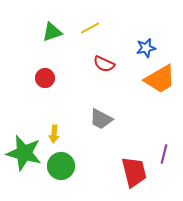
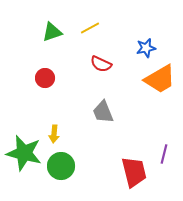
red semicircle: moved 3 px left
gray trapezoid: moved 2 px right, 7 px up; rotated 40 degrees clockwise
